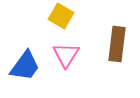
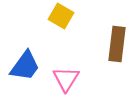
pink triangle: moved 24 px down
